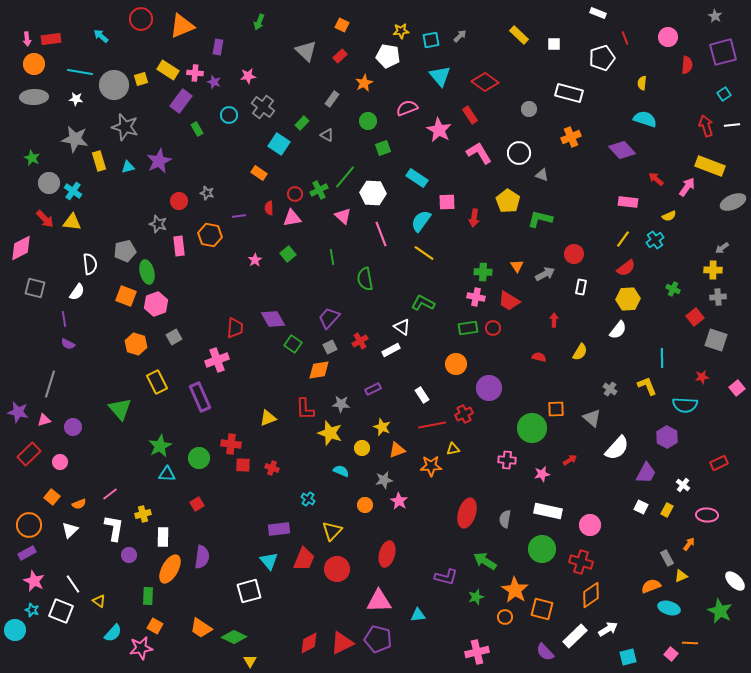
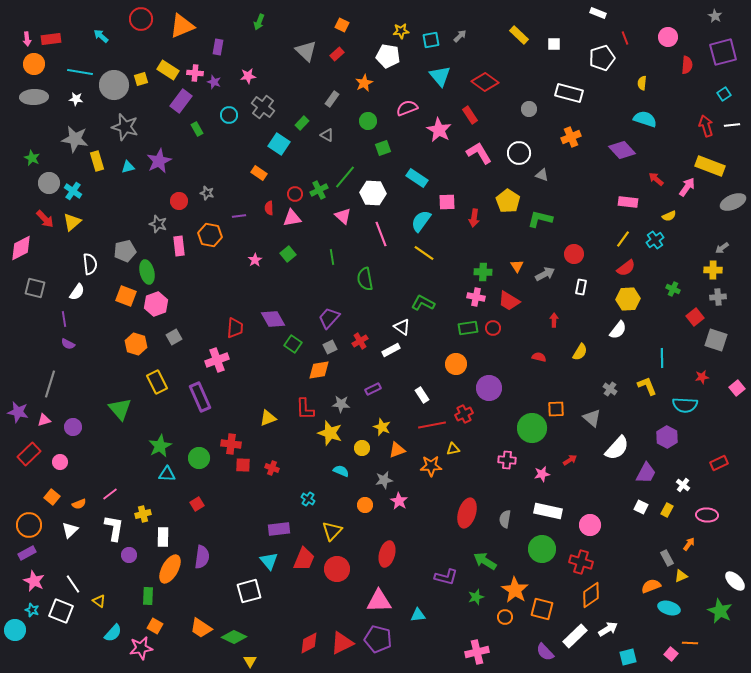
red rectangle at (340, 56): moved 3 px left, 2 px up
yellow rectangle at (99, 161): moved 2 px left
yellow triangle at (72, 222): rotated 48 degrees counterclockwise
